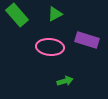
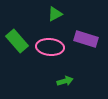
green rectangle: moved 26 px down
purple rectangle: moved 1 px left, 1 px up
